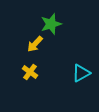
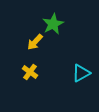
green star: moved 2 px right; rotated 10 degrees counterclockwise
yellow arrow: moved 2 px up
